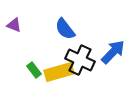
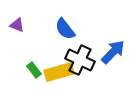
purple triangle: moved 3 px right
